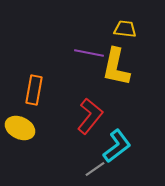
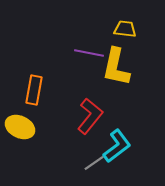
yellow ellipse: moved 1 px up
gray line: moved 1 px left, 6 px up
